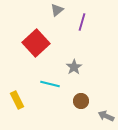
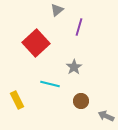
purple line: moved 3 px left, 5 px down
